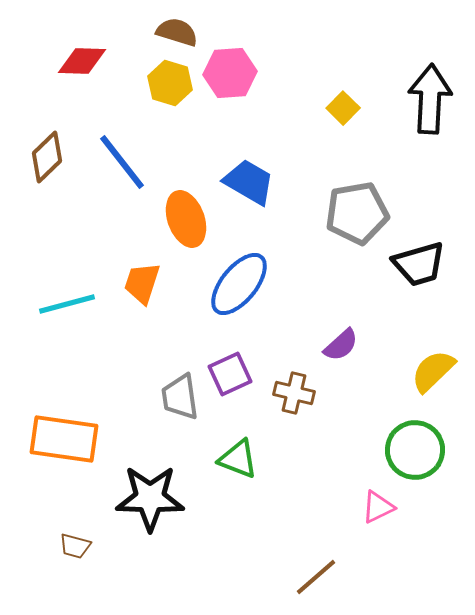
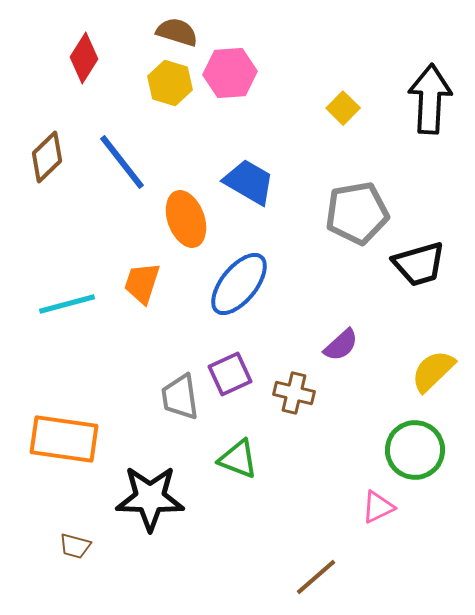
red diamond: moved 2 px right, 3 px up; rotated 60 degrees counterclockwise
